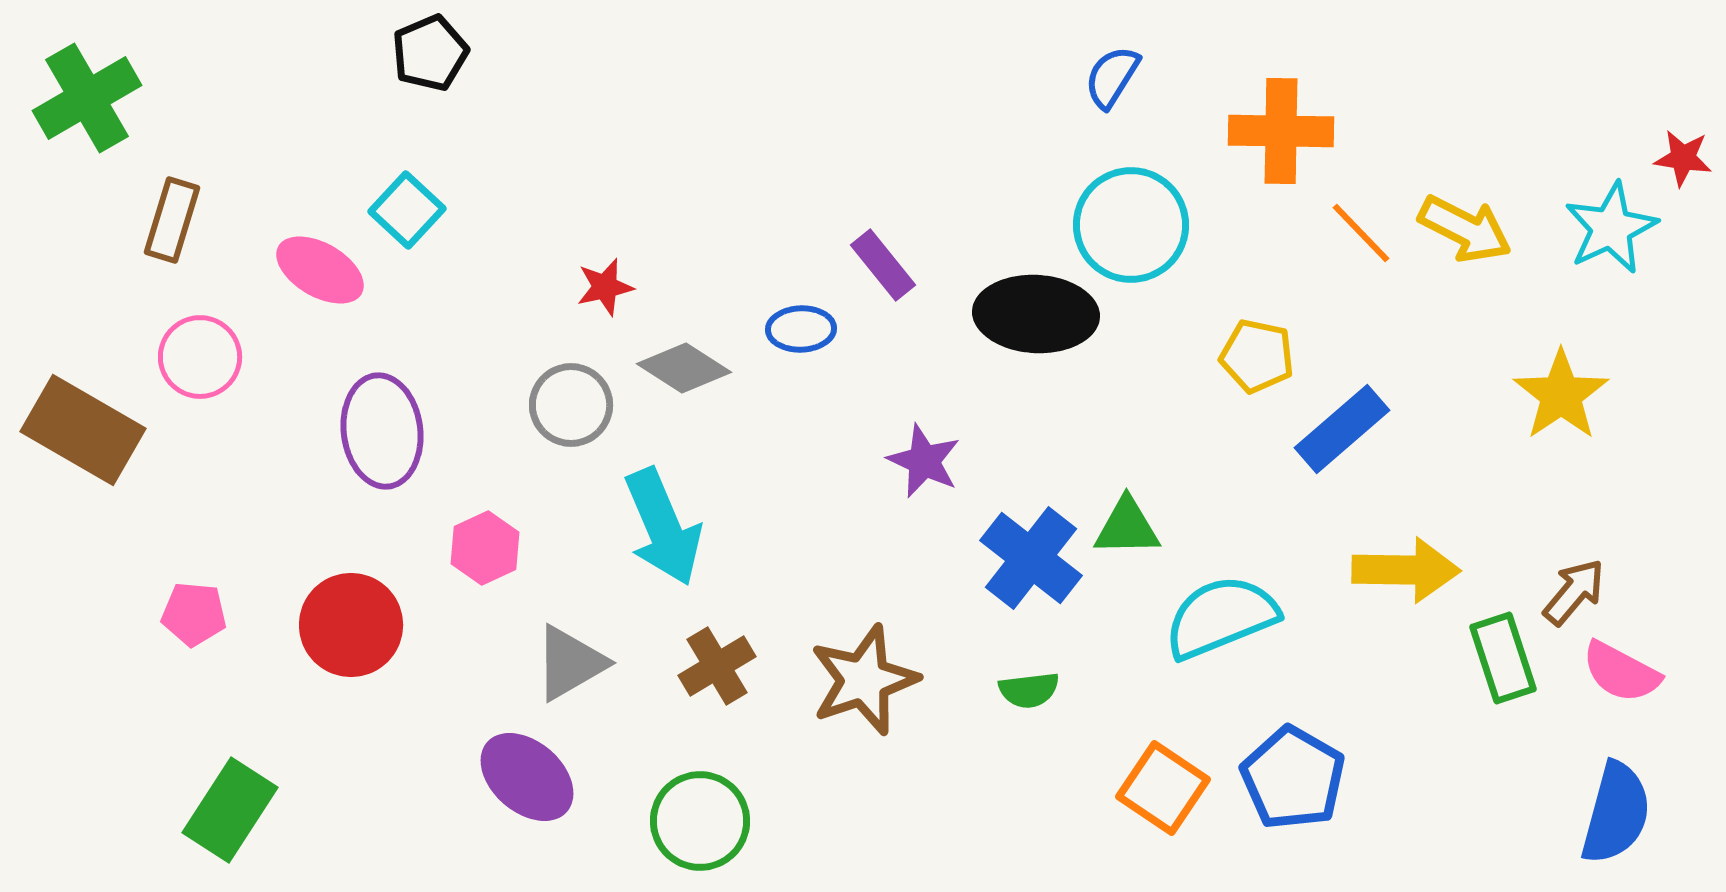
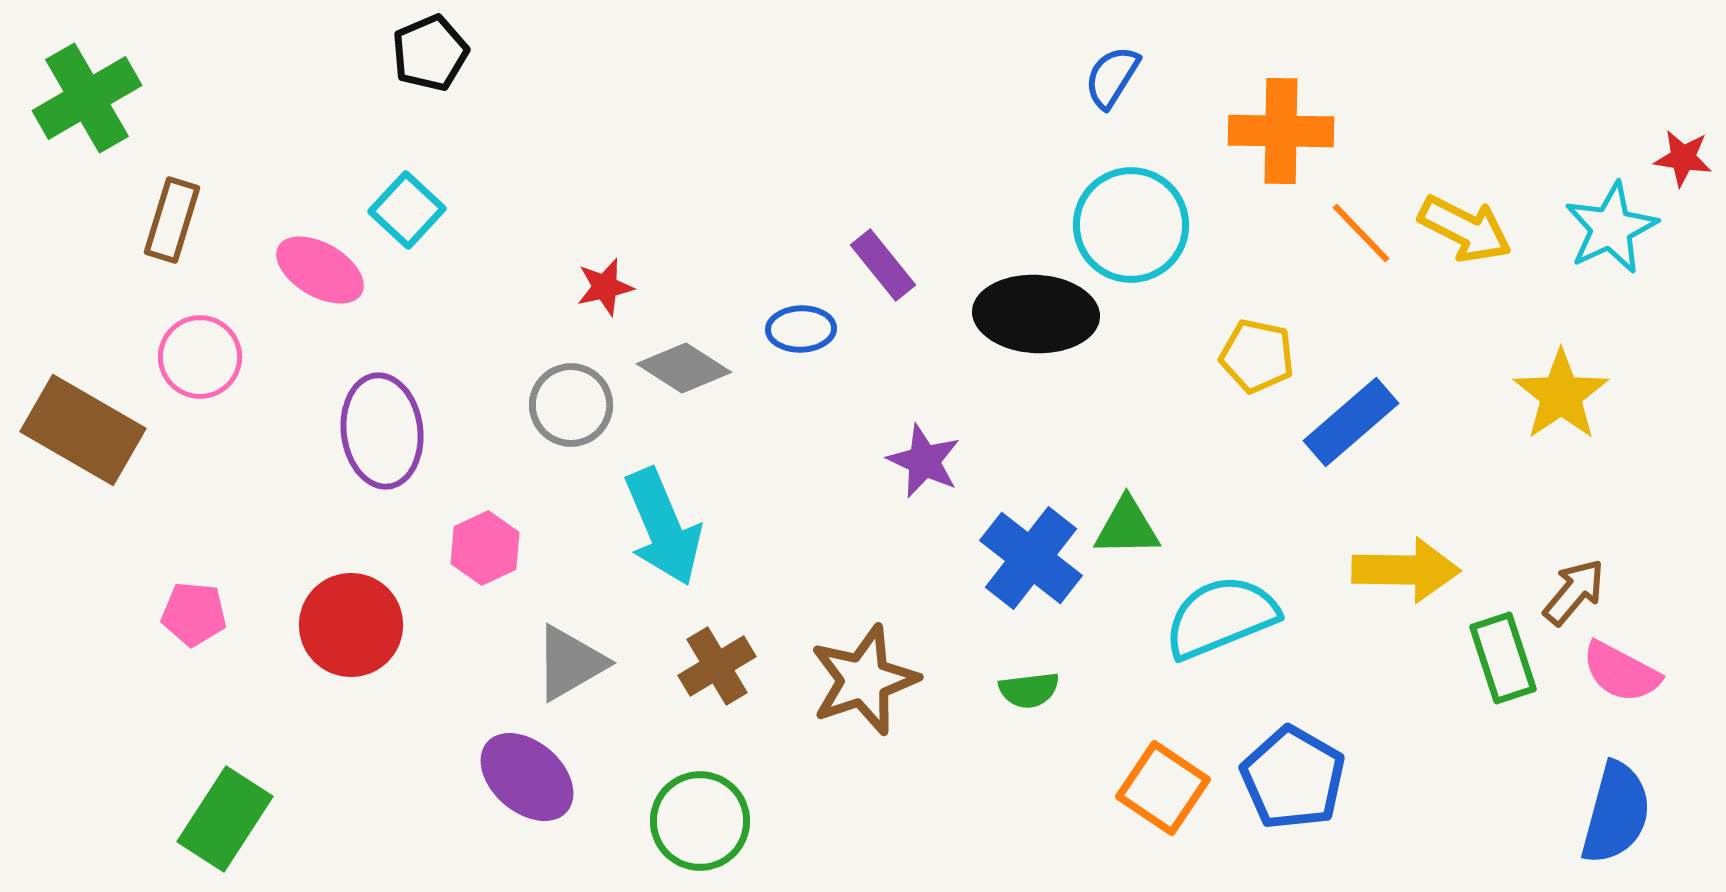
blue rectangle at (1342, 429): moved 9 px right, 7 px up
green rectangle at (230, 810): moved 5 px left, 9 px down
